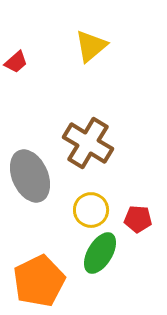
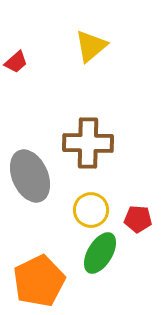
brown cross: rotated 30 degrees counterclockwise
